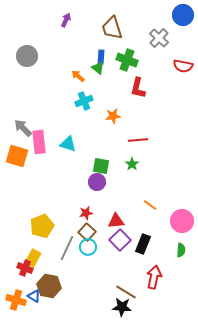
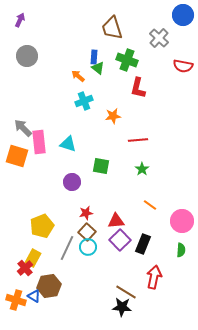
purple arrow: moved 46 px left
blue rectangle: moved 7 px left
green star: moved 10 px right, 5 px down
purple circle: moved 25 px left
red cross: rotated 28 degrees clockwise
brown hexagon: rotated 20 degrees counterclockwise
